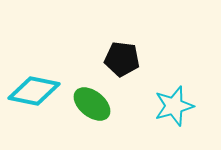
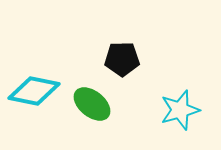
black pentagon: rotated 8 degrees counterclockwise
cyan star: moved 6 px right, 4 px down
